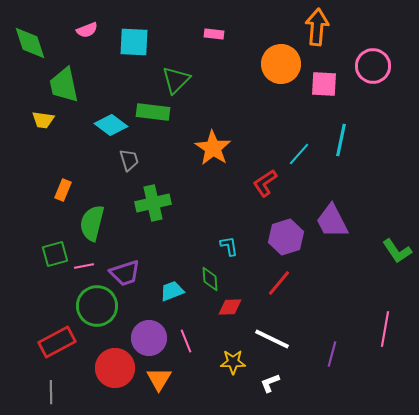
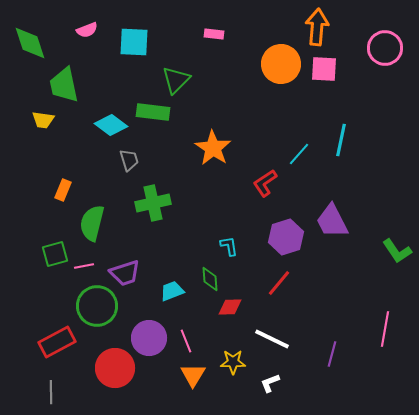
pink circle at (373, 66): moved 12 px right, 18 px up
pink square at (324, 84): moved 15 px up
orange triangle at (159, 379): moved 34 px right, 4 px up
